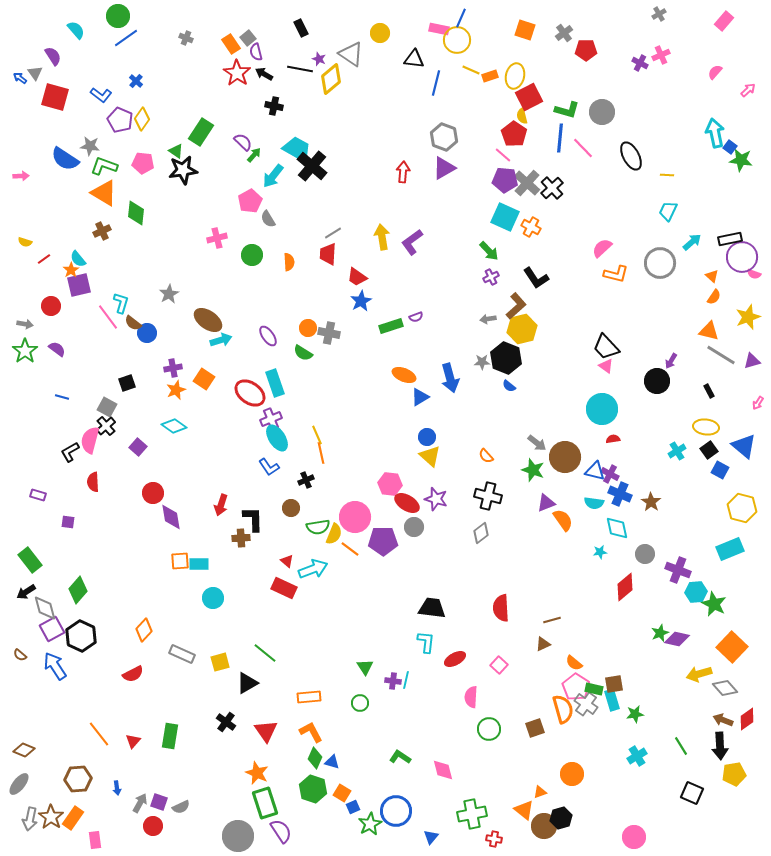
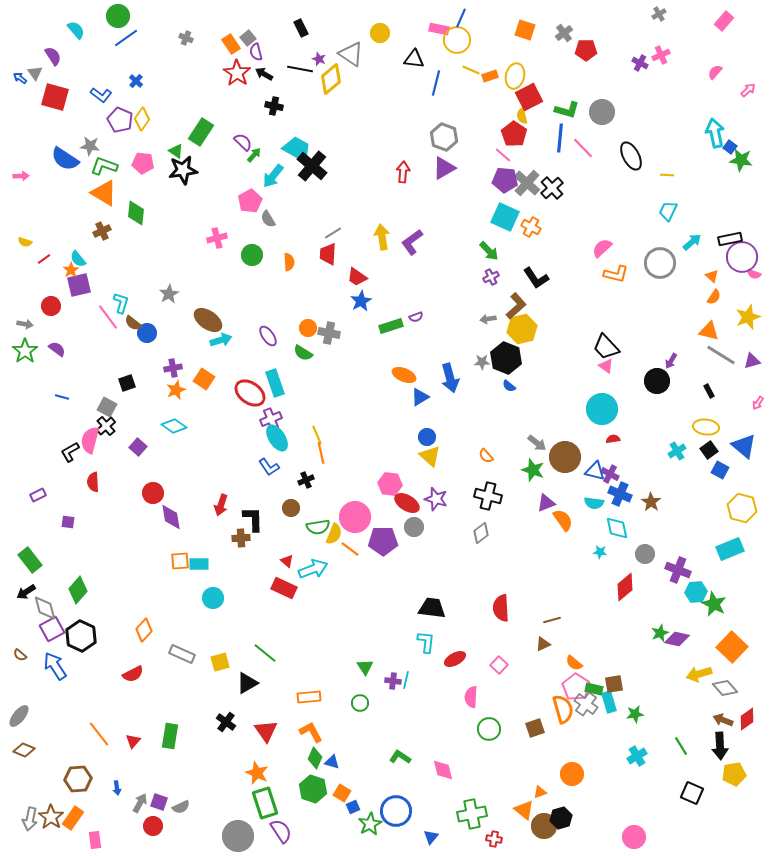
purple rectangle at (38, 495): rotated 42 degrees counterclockwise
cyan star at (600, 552): rotated 16 degrees clockwise
cyan rectangle at (612, 700): moved 3 px left, 2 px down
gray ellipse at (19, 784): moved 68 px up
